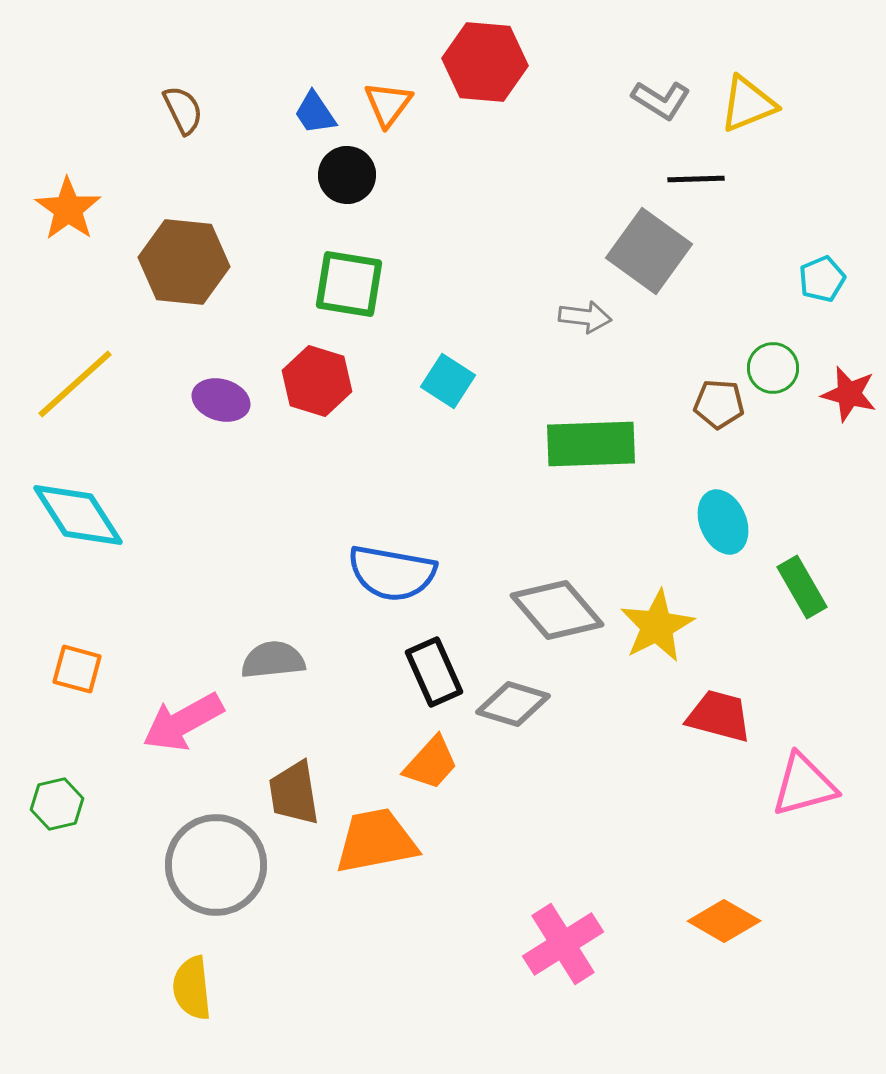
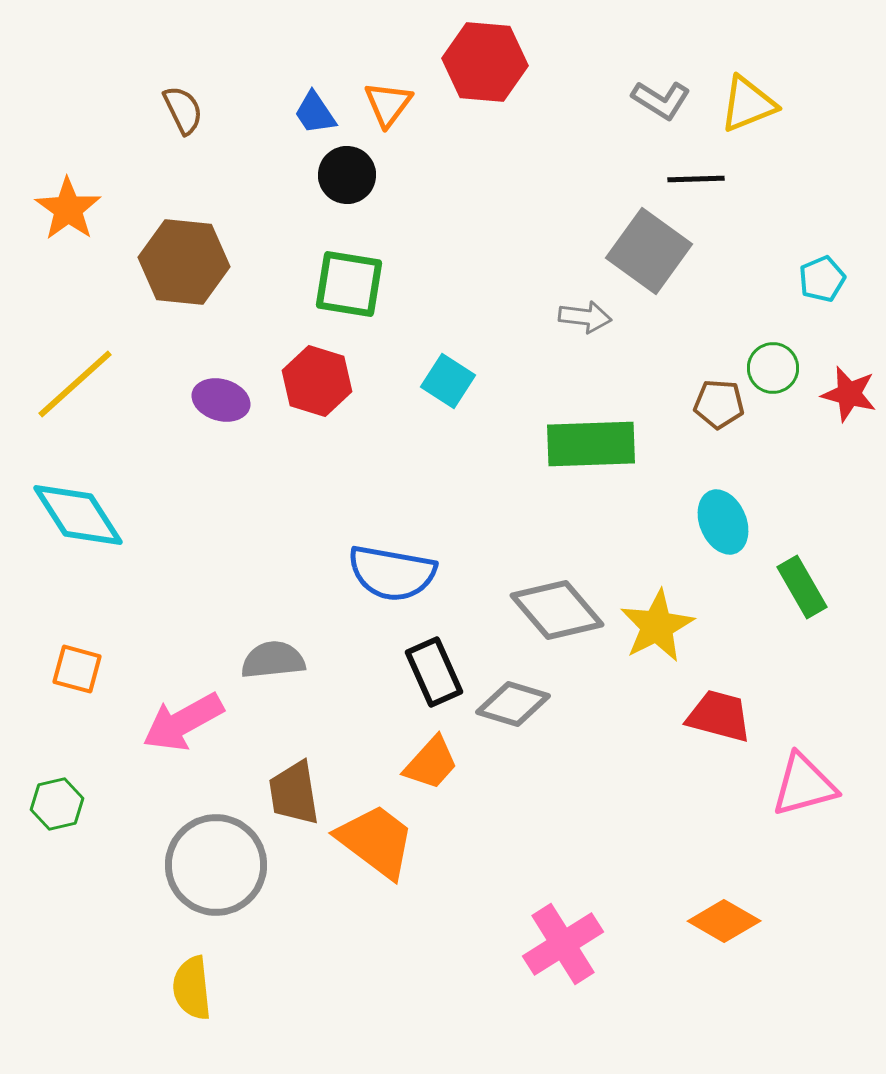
orange trapezoid at (376, 841): rotated 48 degrees clockwise
